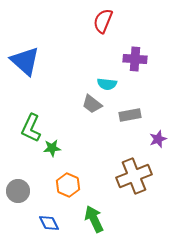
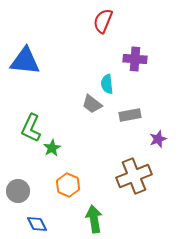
blue triangle: rotated 36 degrees counterclockwise
cyan semicircle: rotated 78 degrees clockwise
green star: rotated 24 degrees counterclockwise
green arrow: rotated 16 degrees clockwise
blue diamond: moved 12 px left, 1 px down
